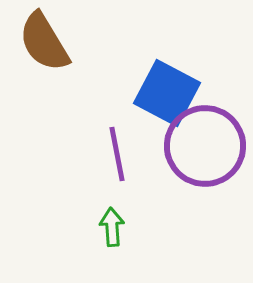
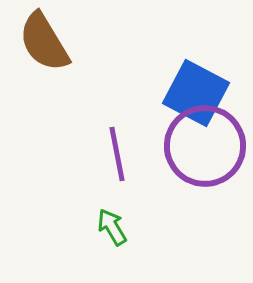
blue square: moved 29 px right
green arrow: rotated 27 degrees counterclockwise
